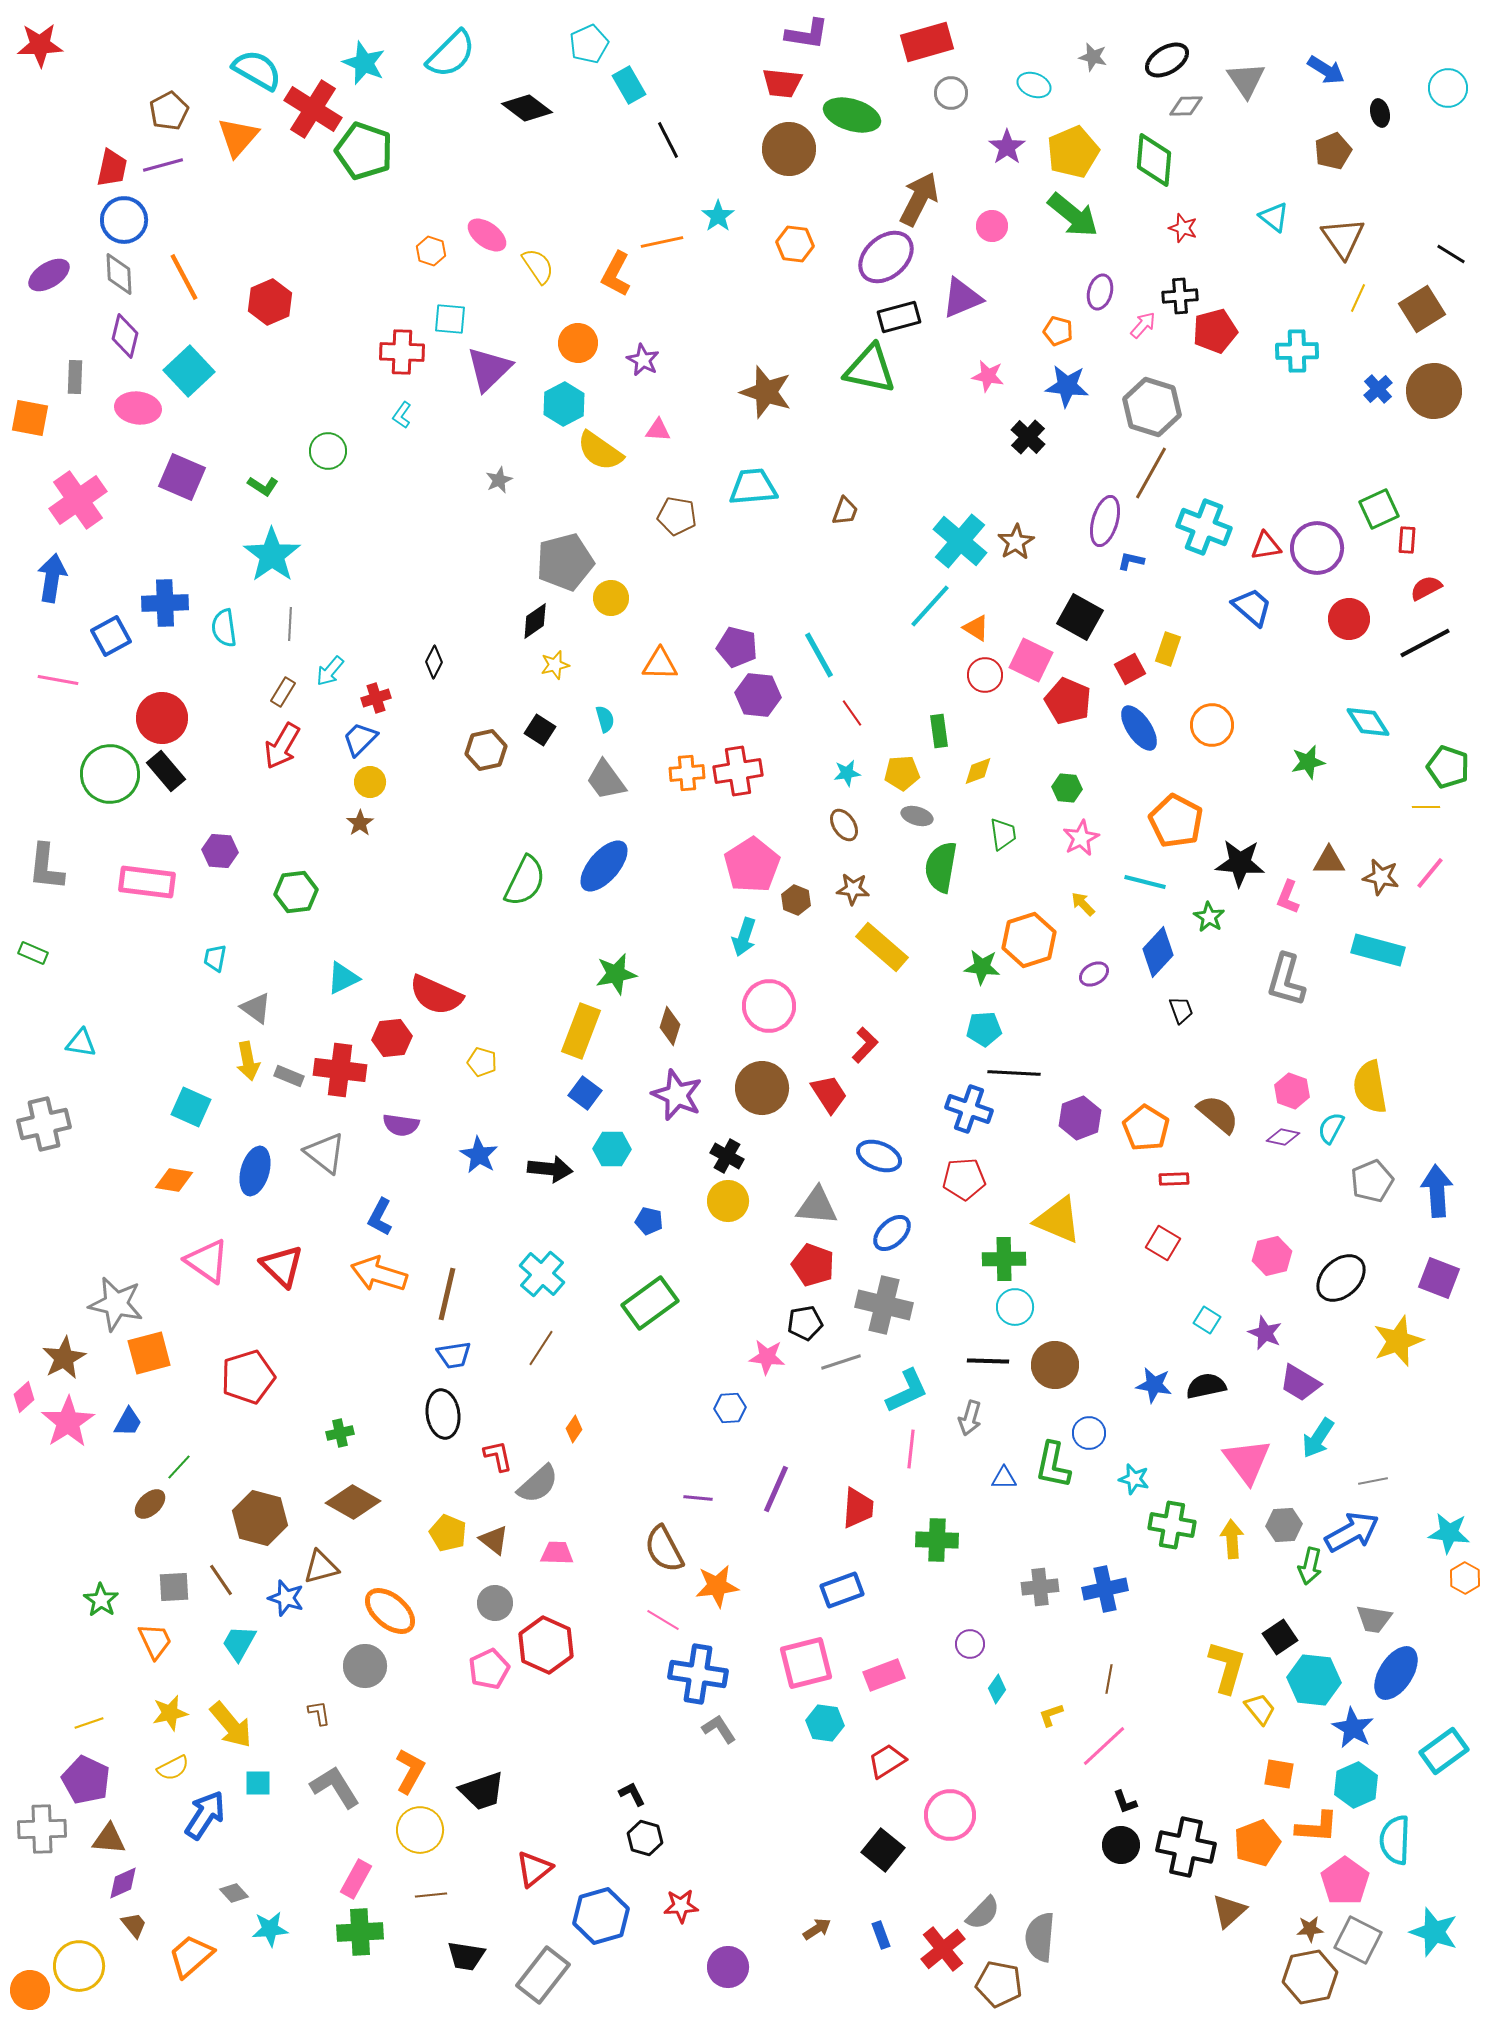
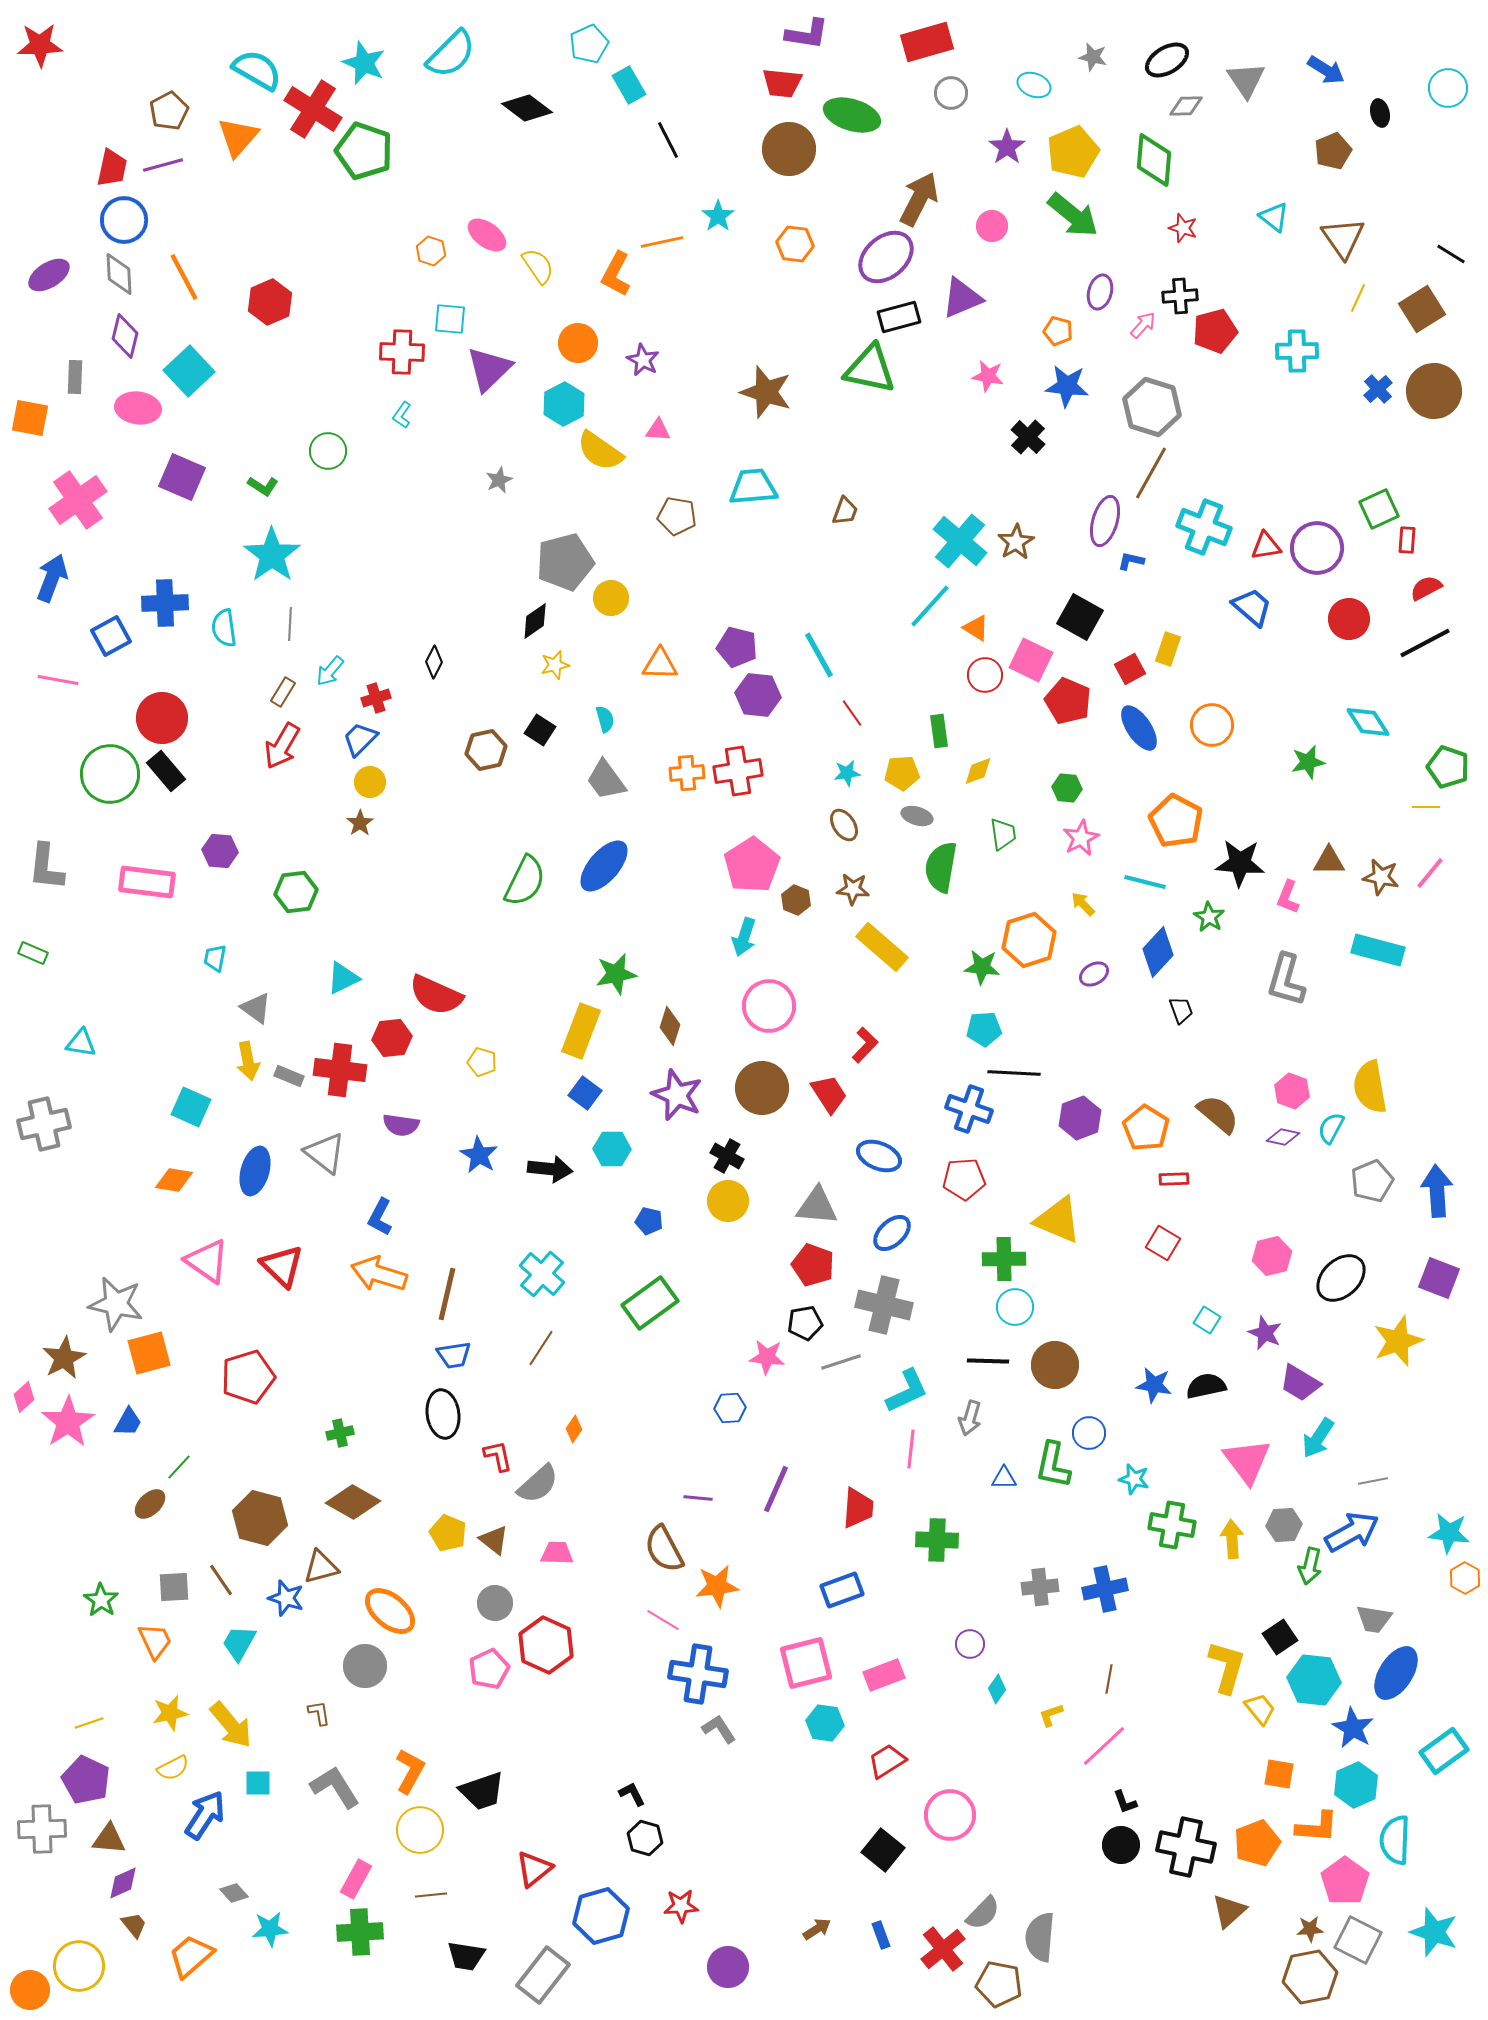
blue arrow at (52, 578): rotated 12 degrees clockwise
